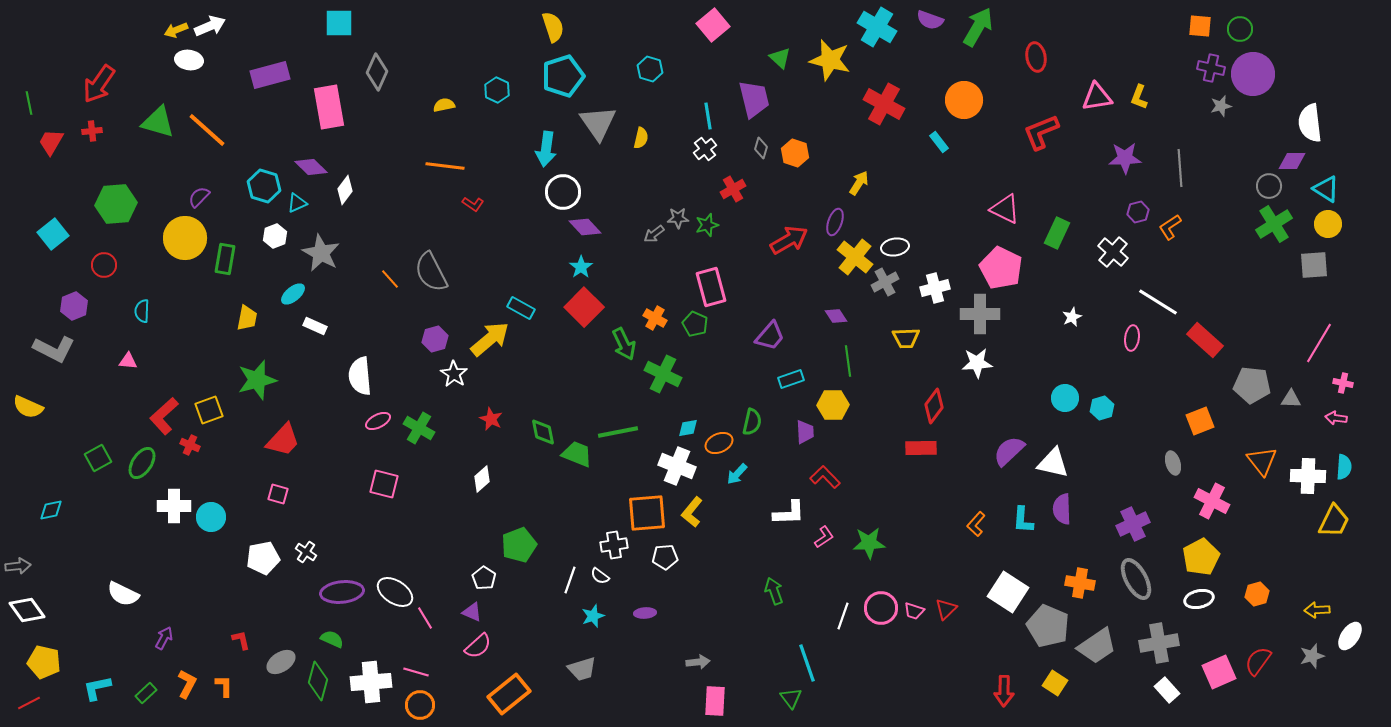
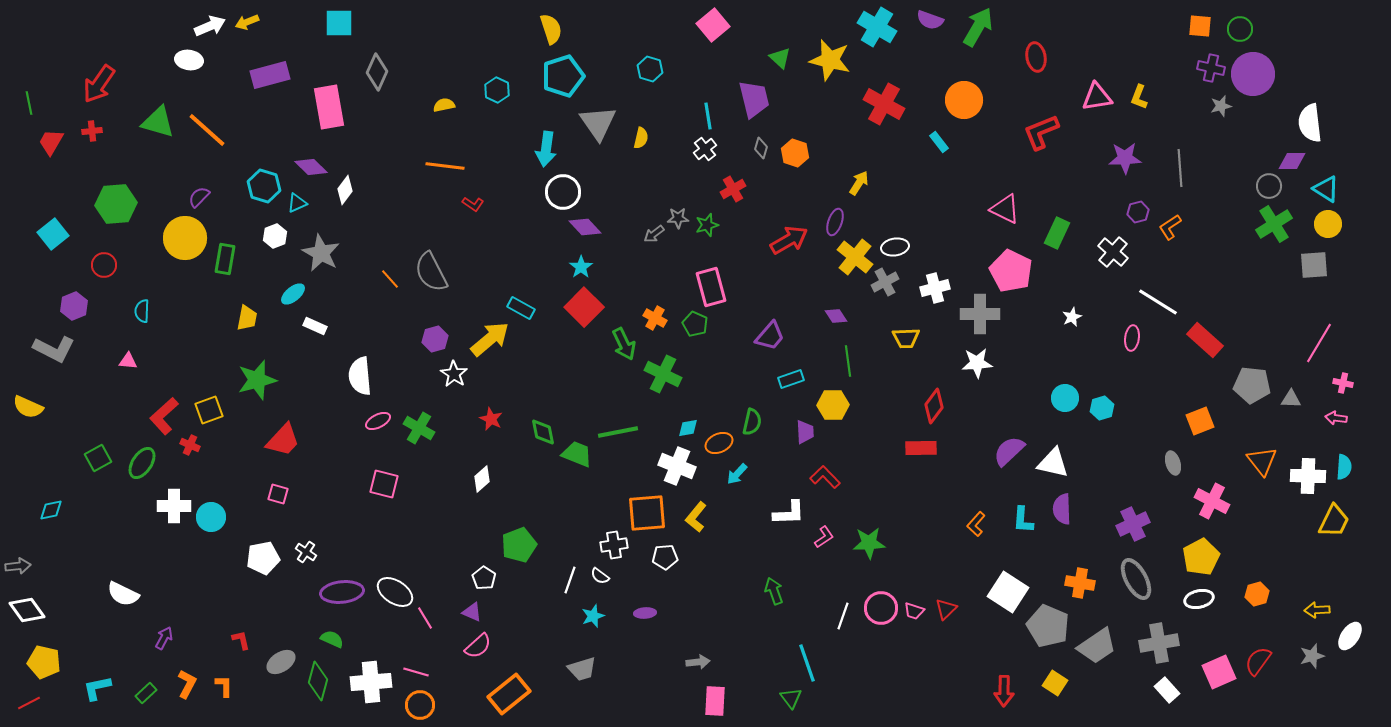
yellow semicircle at (553, 27): moved 2 px left, 2 px down
yellow arrow at (176, 30): moved 71 px right, 8 px up
pink pentagon at (1001, 268): moved 10 px right, 3 px down
yellow L-shape at (692, 512): moved 4 px right, 5 px down
